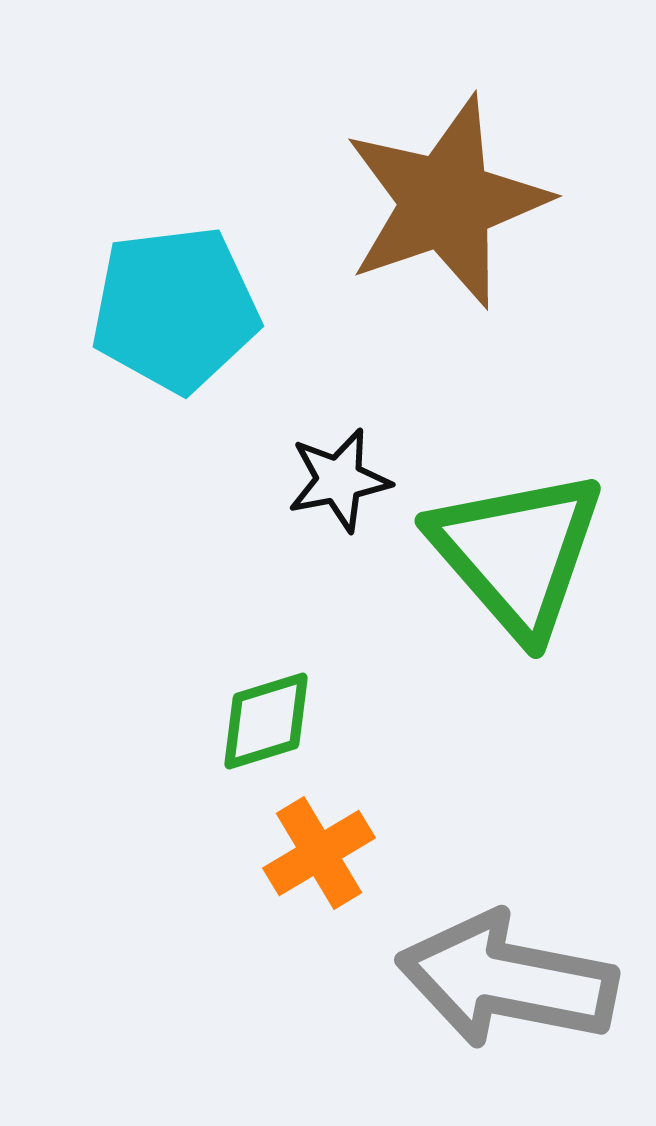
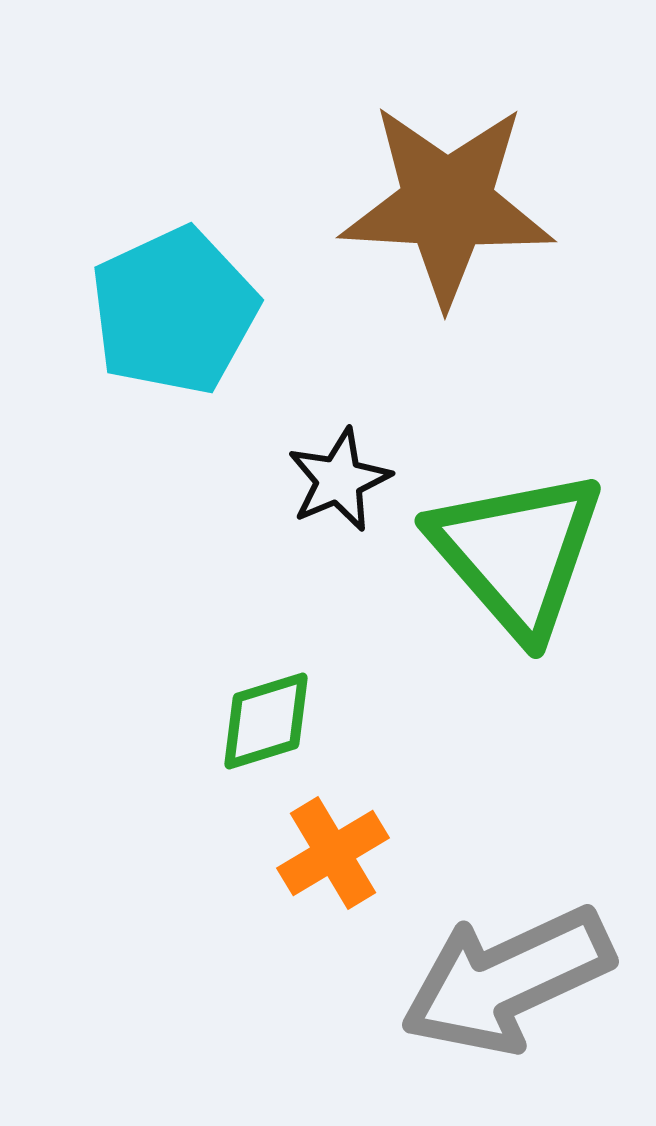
brown star: moved 1 px right, 2 px down; rotated 22 degrees clockwise
cyan pentagon: moved 1 px left, 2 px down; rotated 18 degrees counterclockwise
black star: rotated 12 degrees counterclockwise
orange cross: moved 14 px right
gray arrow: rotated 36 degrees counterclockwise
